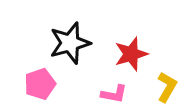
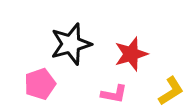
black star: moved 1 px right, 1 px down
yellow L-shape: moved 4 px right, 4 px down; rotated 28 degrees clockwise
